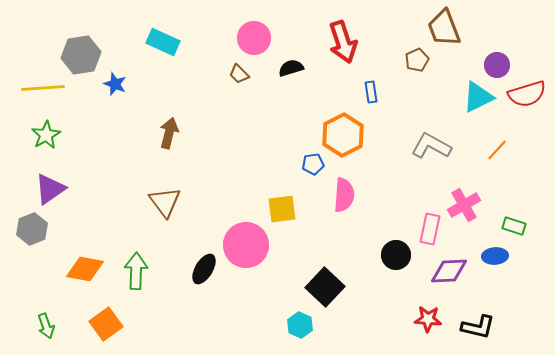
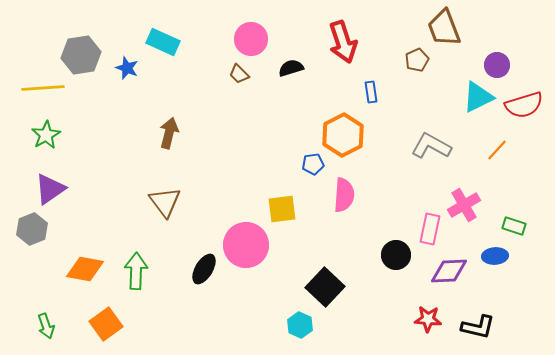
pink circle at (254, 38): moved 3 px left, 1 px down
blue star at (115, 84): moved 12 px right, 16 px up
red semicircle at (527, 94): moved 3 px left, 11 px down
